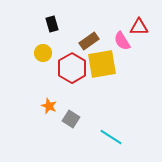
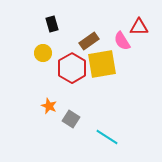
cyan line: moved 4 px left
